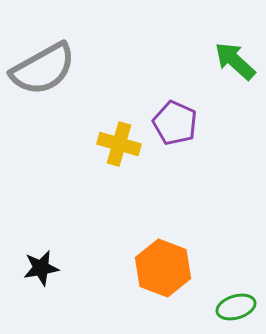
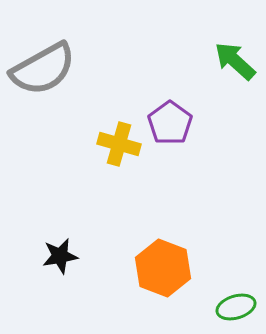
purple pentagon: moved 5 px left; rotated 12 degrees clockwise
black star: moved 19 px right, 12 px up
